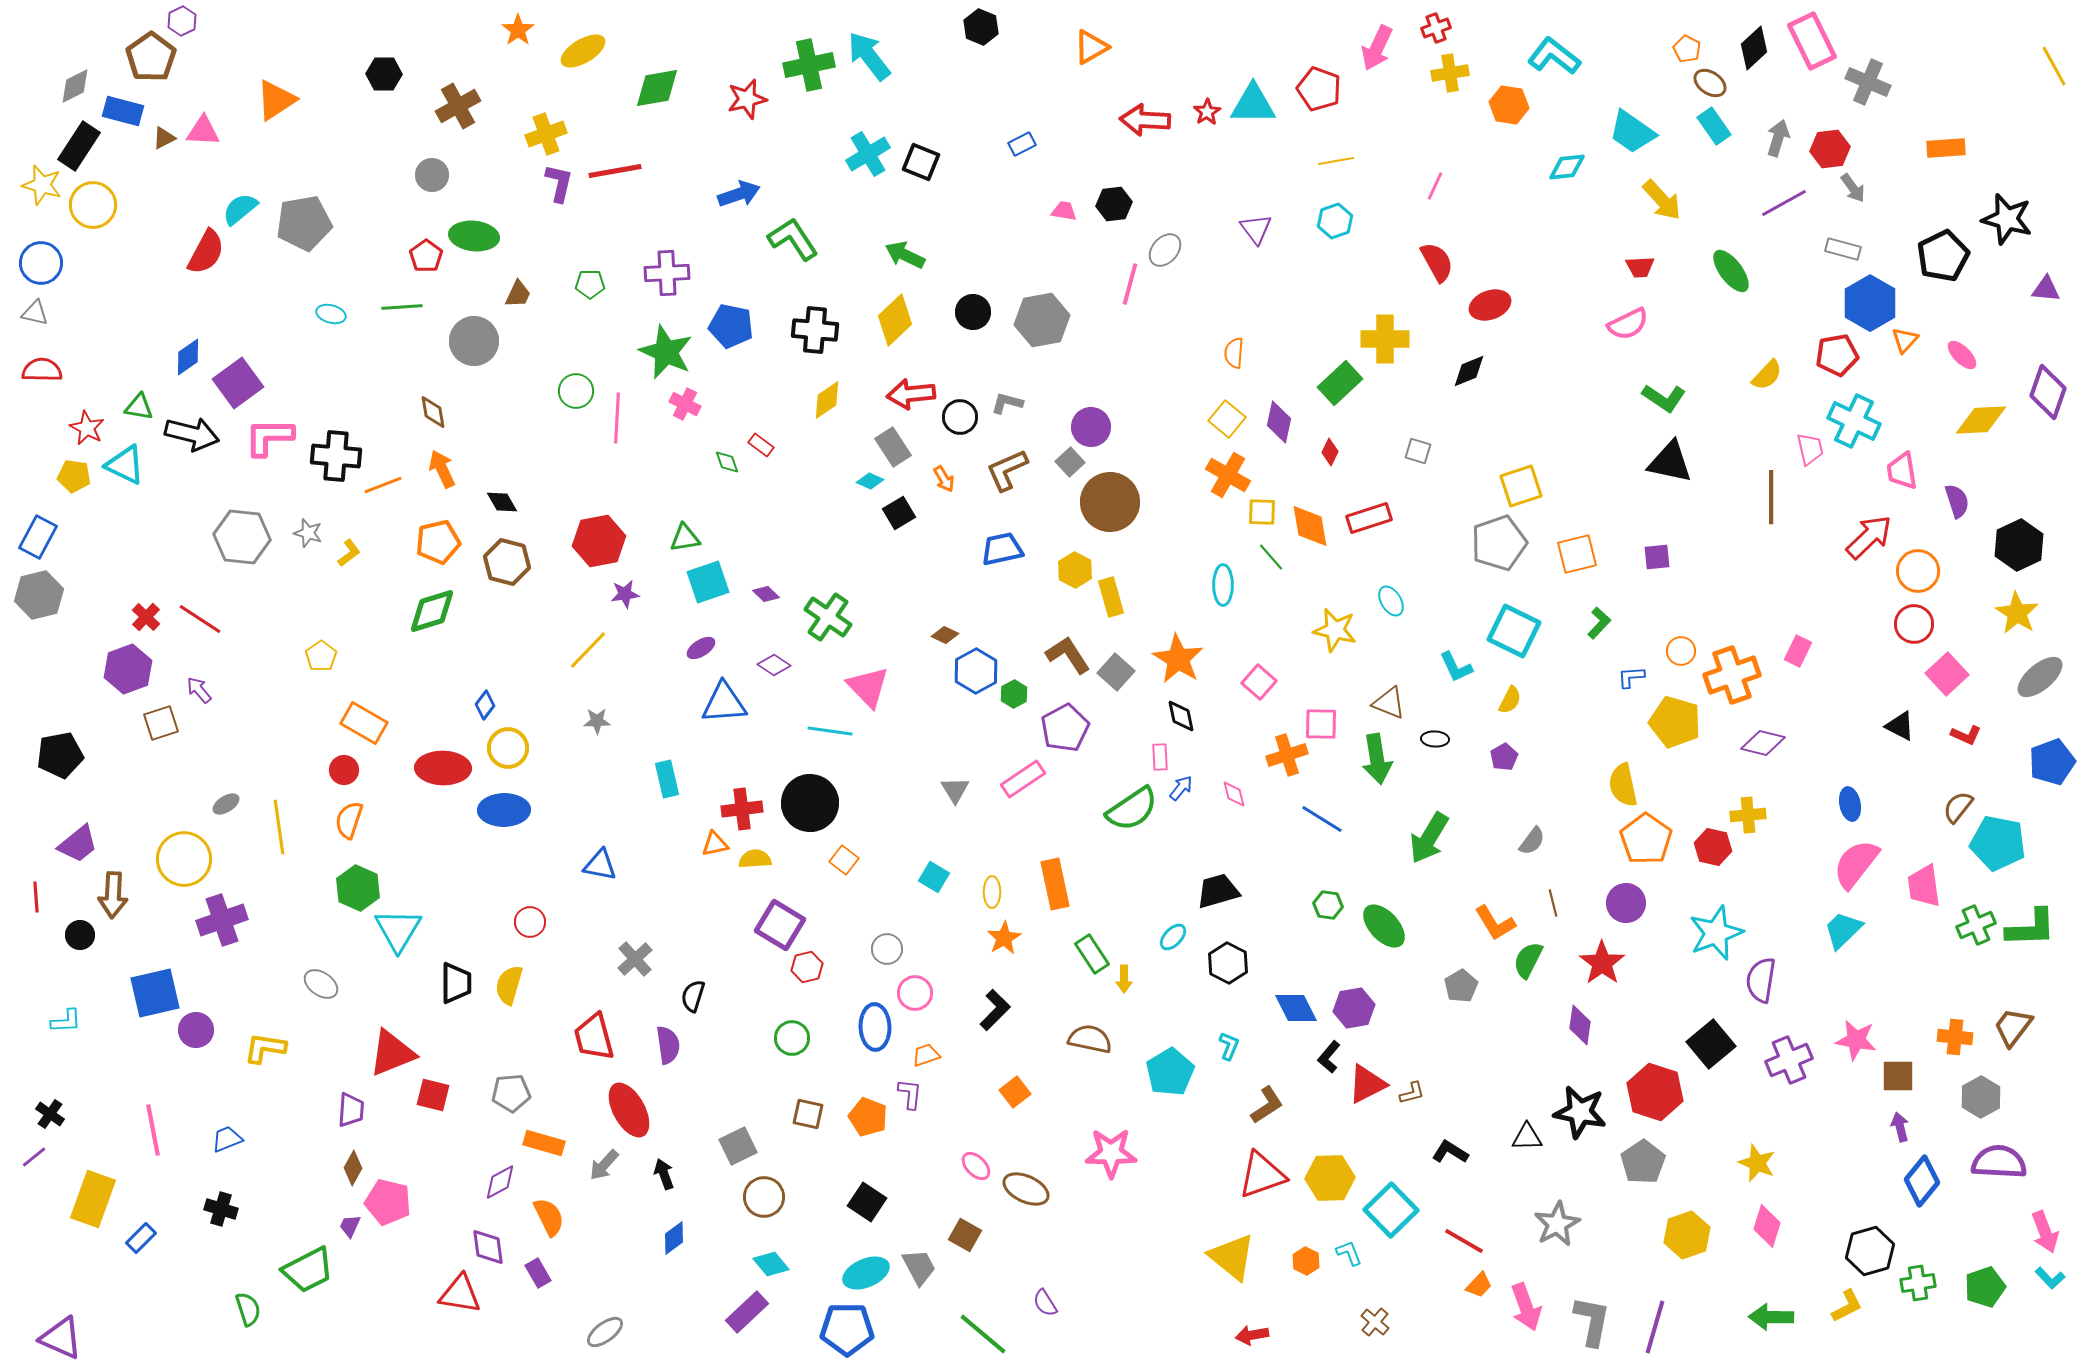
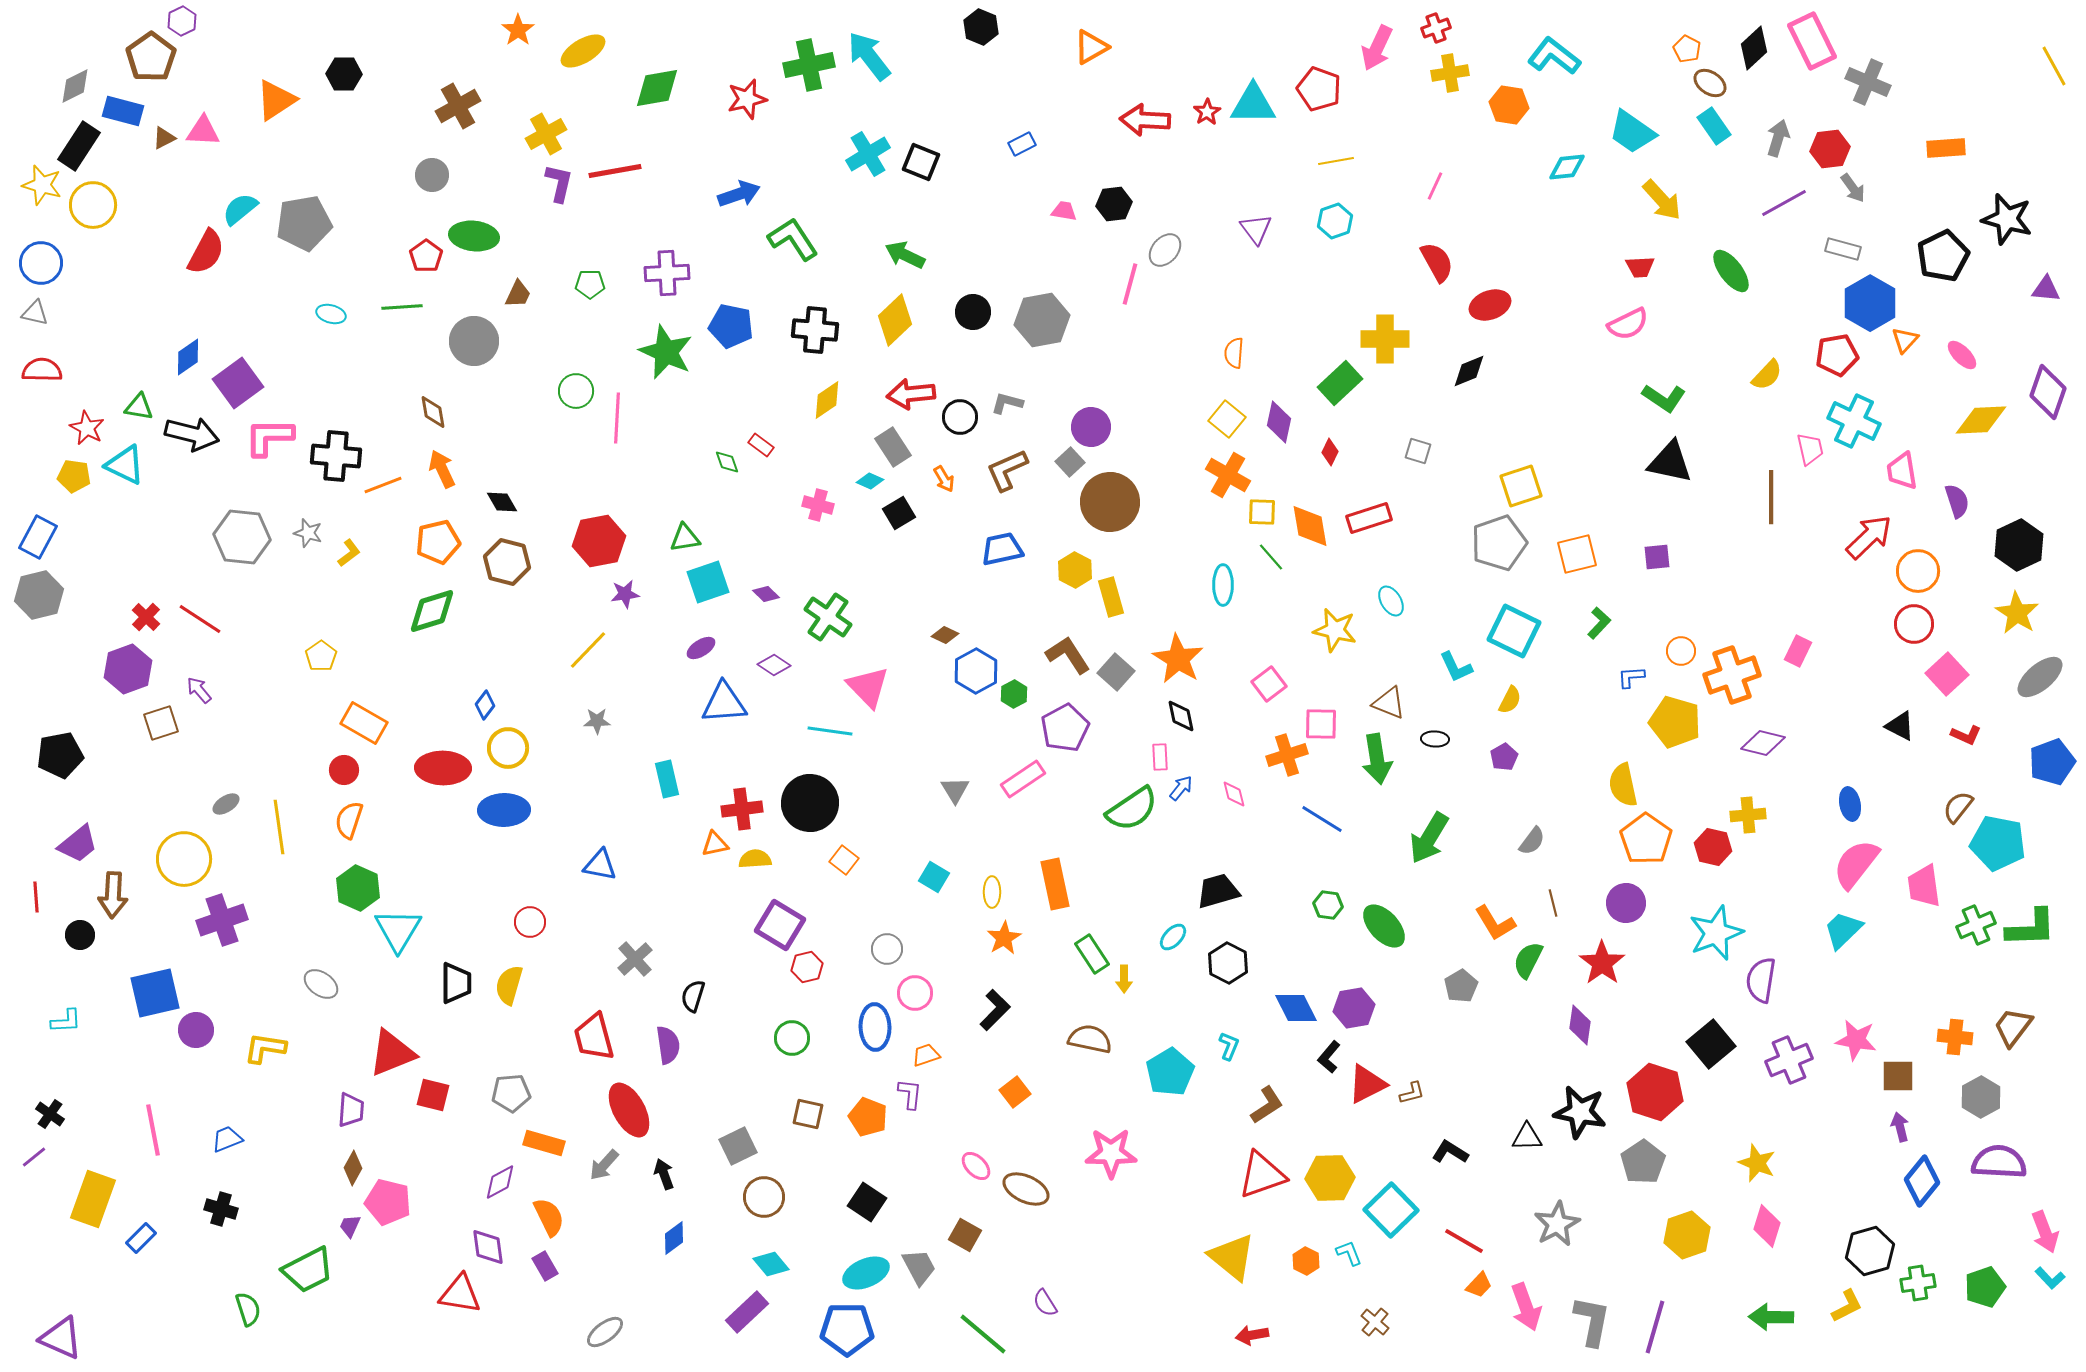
black hexagon at (384, 74): moved 40 px left
yellow cross at (546, 134): rotated 9 degrees counterclockwise
pink cross at (685, 404): moved 133 px right, 101 px down; rotated 12 degrees counterclockwise
pink square at (1259, 682): moved 10 px right, 2 px down; rotated 12 degrees clockwise
purple rectangle at (538, 1273): moved 7 px right, 7 px up
